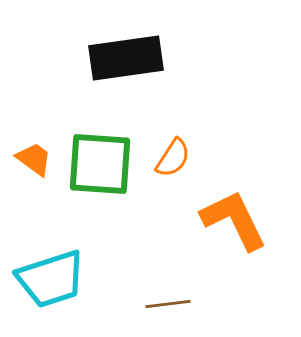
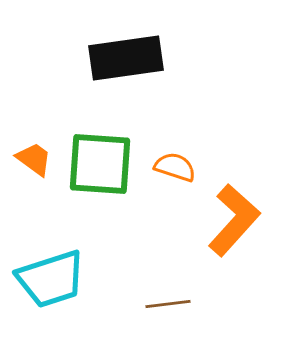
orange semicircle: moved 2 px right, 9 px down; rotated 105 degrees counterclockwise
orange L-shape: rotated 68 degrees clockwise
